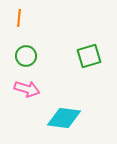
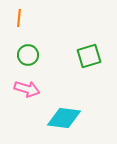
green circle: moved 2 px right, 1 px up
